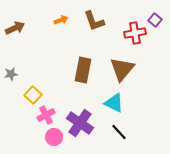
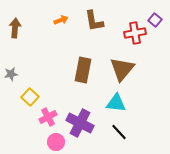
brown L-shape: rotated 10 degrees clockwise
brown arrow: rotated 60 degrees counterclockwise
yellow square: moved 3 px left, 2 px down
cyan triangle: moved 2 px right; rotated 20 degrees counterclockwise
pink cross: moved 2 px right, 2 px down
purple cross: rotated 8 degrees counterclockwise
pink circle: moved 2 px right, 5 px down
